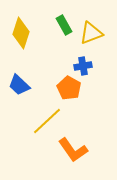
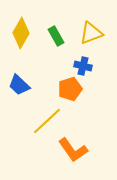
green rectangle: moved 8 px left, 11 px down
yellow diamond: rotated 12 degrees clockwise
blue cross: rotated 24 degrees clockwise
orange pentagon: moved 1 px right, 1 px down; rotated 25 degrees clockwise
